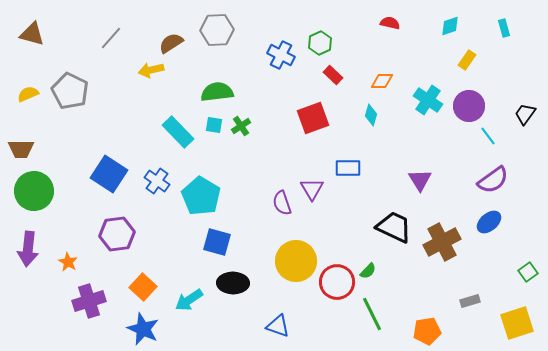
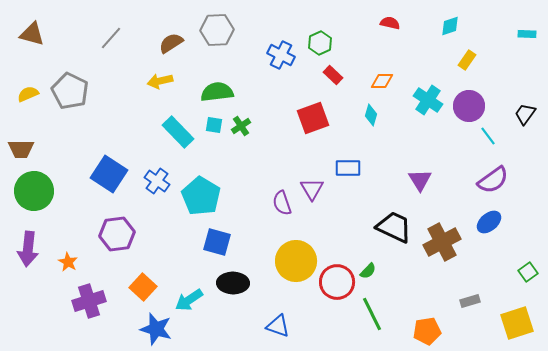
cyan rectangle at (504, 28): moved 23 px right, 6 px down; rotated 72 degrees counterclockwise
yellow arrow at (151, 70): moved 9 px right, 11 px down
blue star at (143, 329): moved 13 px right; rotated 8 degrees counterclockwise
